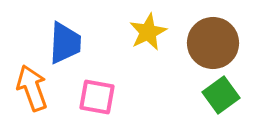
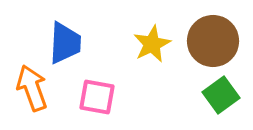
yellow star: moved 4 px right, 12 px down
brown circle: moved 2 px up
